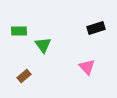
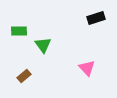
black rectangle: moved 10 px up
pink triangle: moved 1 px down
